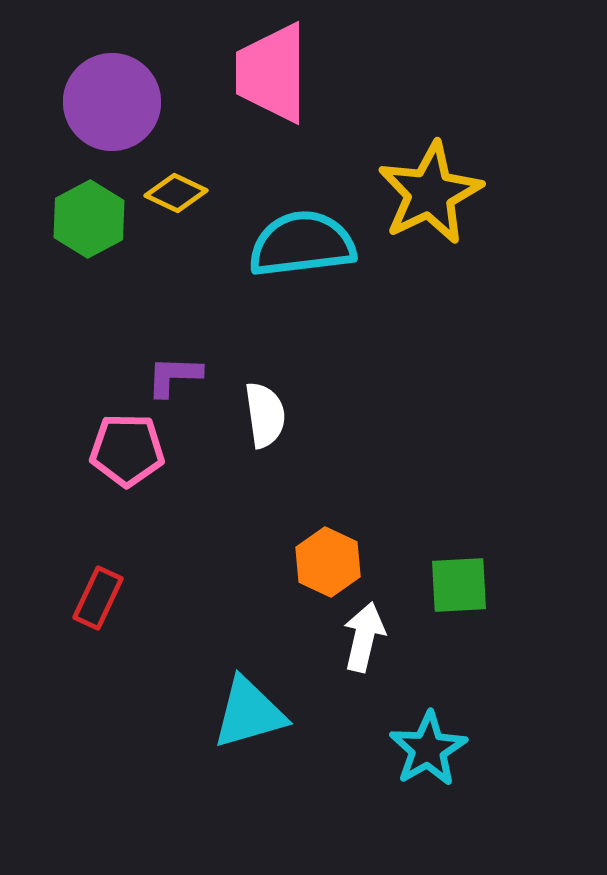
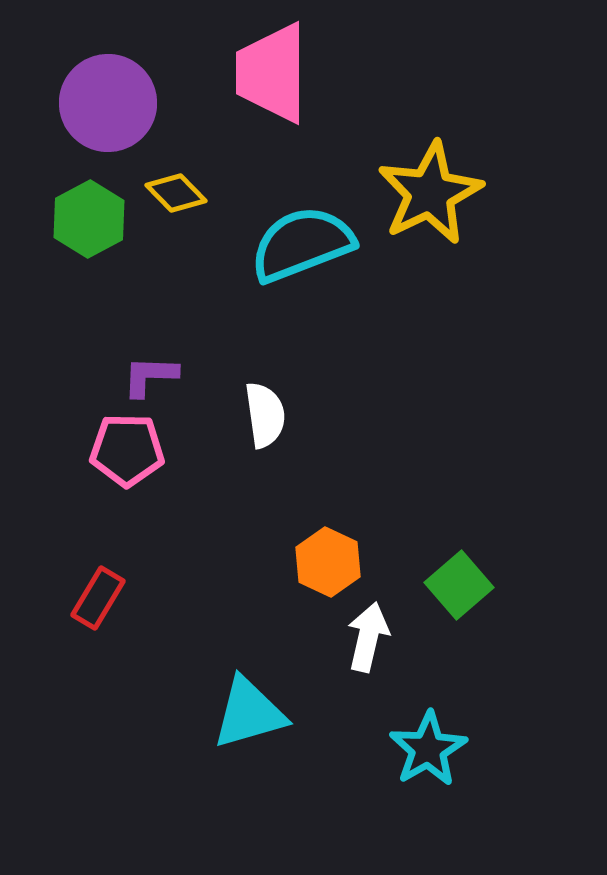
purple circle: moved 4 px left, 1 px down
yellow diamond: rotated 20 degrees clockwise
cyan semicircle: rotated 14 degrees counterclockwise
purple L-shape: moved 24 px left
green square: rotated 38 degrees counterclockwise
red rectangle: rotated 6 degrees clockwise
white arrow: moved 4 px right
